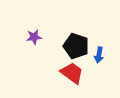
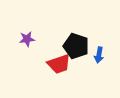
purple star: moved 7 px left, 2 px down
red trapezoid: moved 13 px left, 9 px up; rotated 125 degrees clockwise
